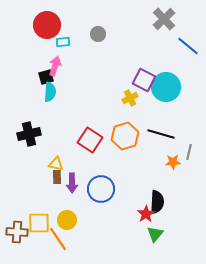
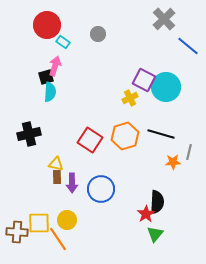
cyan rectangle: rotated 40 degrees clockwise
